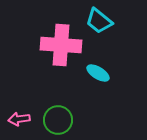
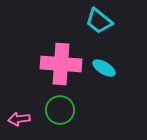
pink cross: moved 19 px down
cyan ellipse: moved 6 px right, 5 px up
green circle: moved 2 px right, 10 px up
